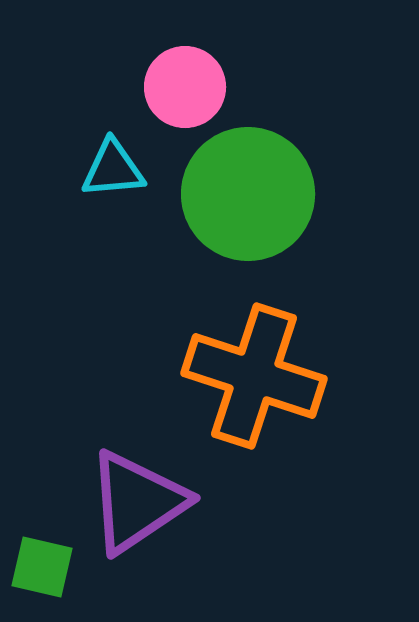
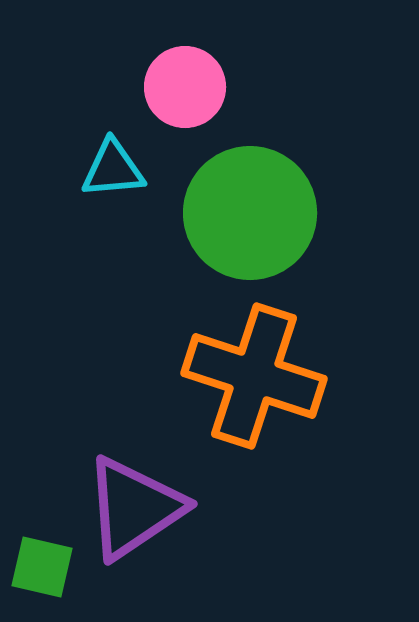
green circle: moved 2 px right, 19 px down
purple triangle: moved 3 px left, 6 px down
